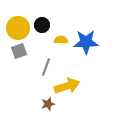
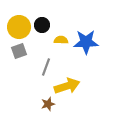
yellow circle: moved 1 px right, 1 px up
